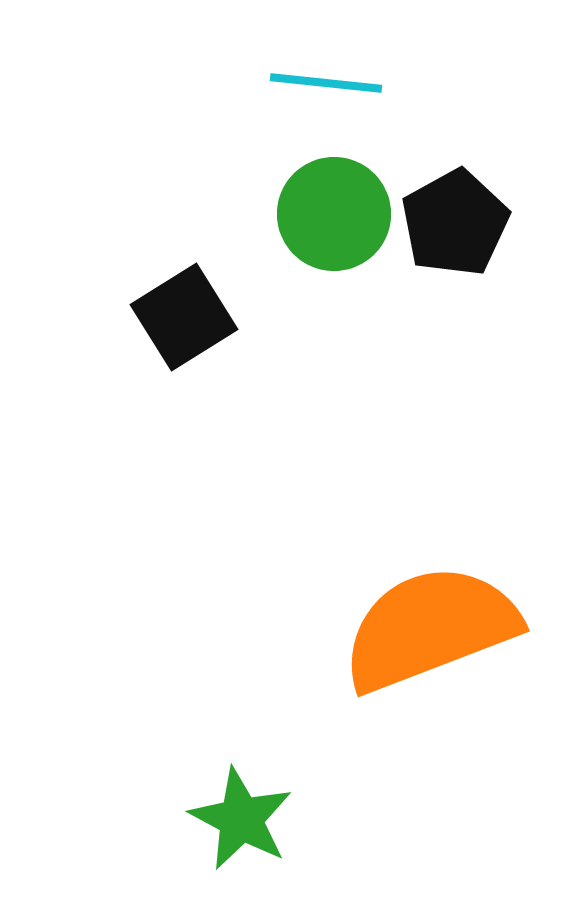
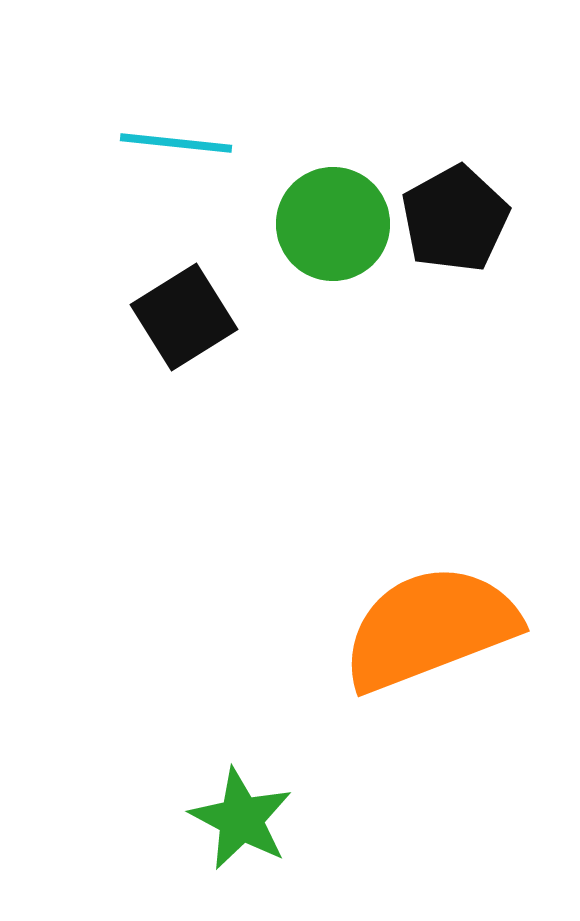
cyan line: moved 150 px left, 60 px down
green circle: moved 1 px left, 10 px down
black pentagon: moved 4 px up
